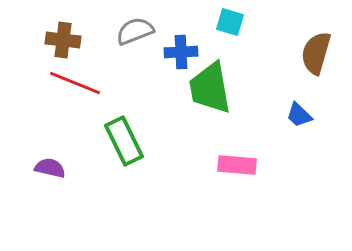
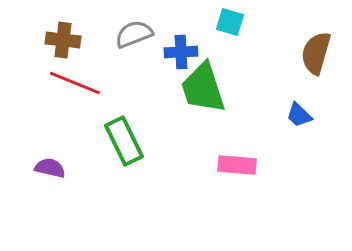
gray semicircle: moved 1 px left, 3 px down
green trapezoid: moved 7 px left; rotated 8 degrees counterclockwise
